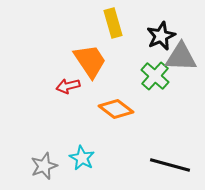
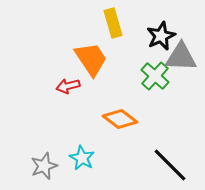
orange trapezoid: moved 1 px right, 2 px up
orange diamond: moved 4 px right, 10 px down
black line: rotated 30 degrees clockwise
